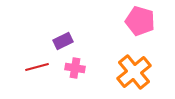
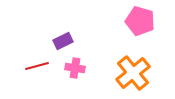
red line: moved 1 px up
orange cross: moved 1 px left, 1 px down
